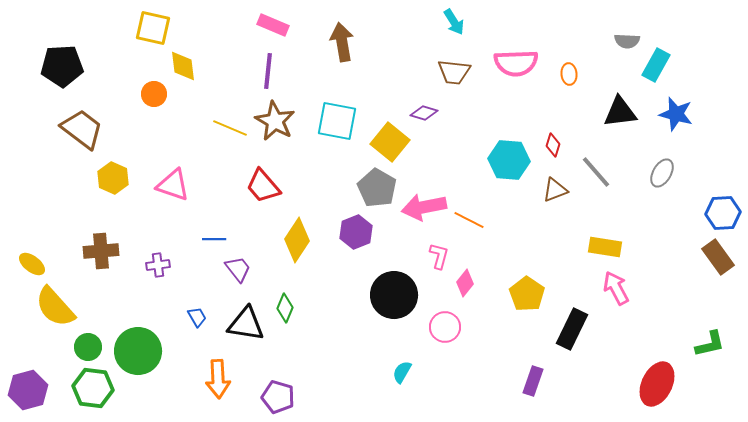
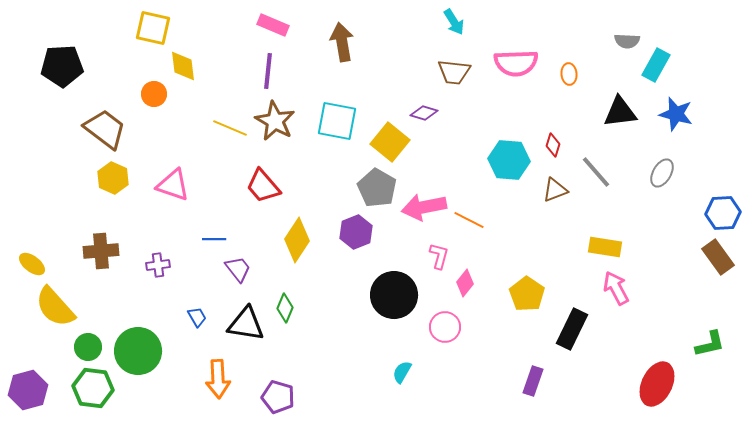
brown trapezoid at (82, 129): moved 23 px right
